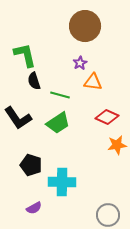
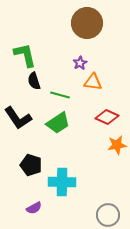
brown circle: moved 2 px right, 3 px up
